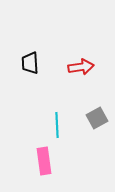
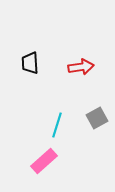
cyan line: rotated 20 degrees clockwise
pink rectangle: rotated 56 degrees clockwise
